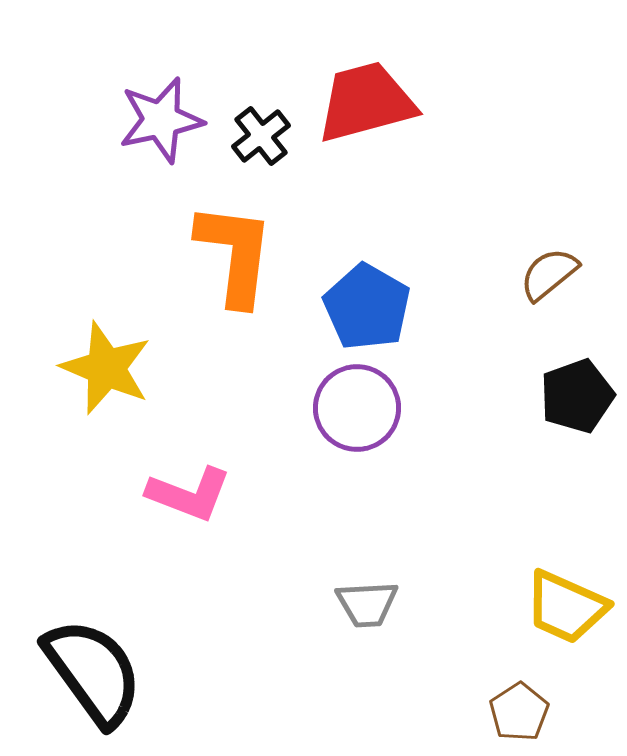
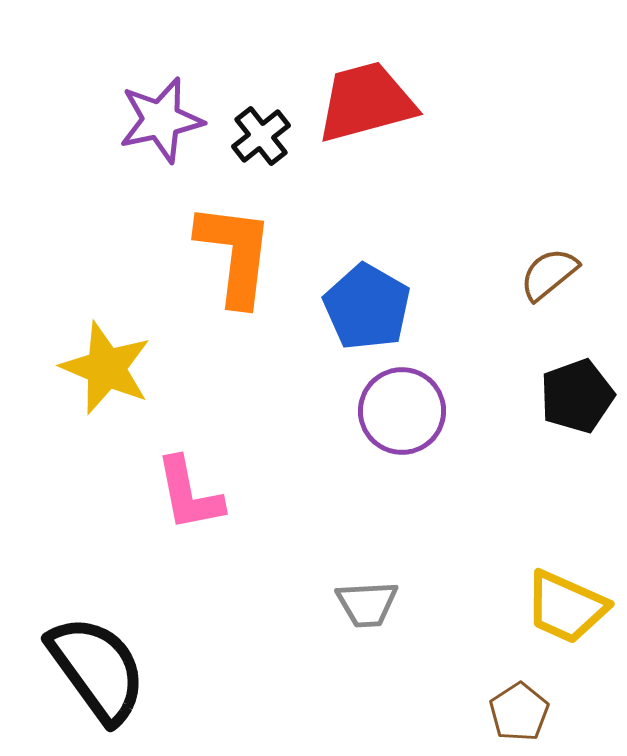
purple circle: moved 45 px right, 3 px down
pink L-shape: rotated 58 degrees clockwise
black semicircle: moved 4 px right, 3 px up
